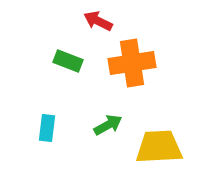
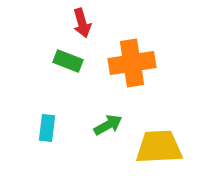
red arrow: moved 16 px left, 2 px down; rotated 132 degrees counterclockwise
